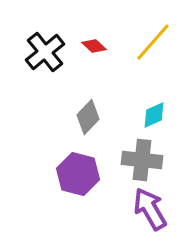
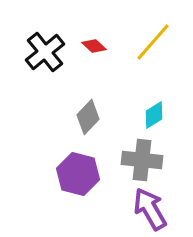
cyan diamond: rotated 8 degrees counterclockwise
